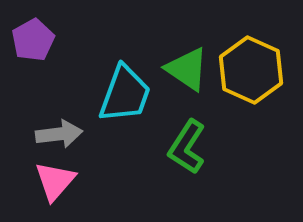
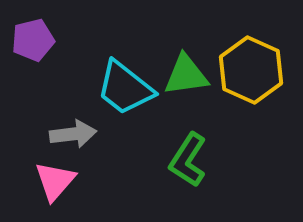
purple pentagon: rotated 15 degrees clockwise
green triangle: moved 1 px left, 6 px down; rotated 42 degrees counterclockwise
cyan trapezoid: moved 6 px up; rotated 108 degrees clockwise
gray arrow: moved 14 px right
green L-shape: moved 1 px right, 13 px down
